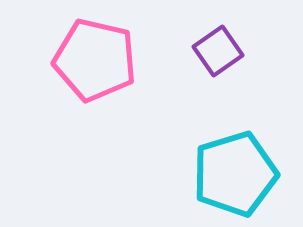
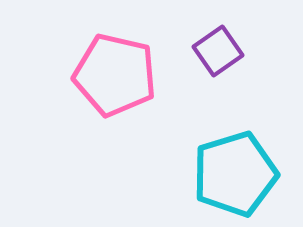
pink pentagon: moved 20 px right, 15 px down
